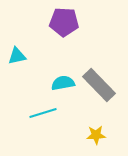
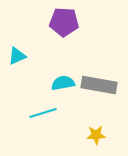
cyan triangle: rotated 12 degrees counterclockwise
gray rectangle: rotated 36 degrees counterclockwise
